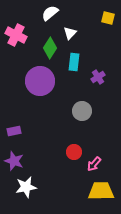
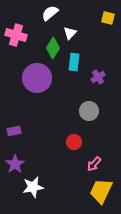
pink cross: rotated 10 degrees counterclockwise
green diamond: moved 3 px right
purple circle: moved 3 px left, 3 px up
gray circle: moved 7 px right
red circle: moved 10 px up
purple star: moved 1 px right, 3 px down; rotated 18 degrees clockwise
white star: moved 7 px right
yellow trapezoid: rotated 64 degrees counterclockwise
